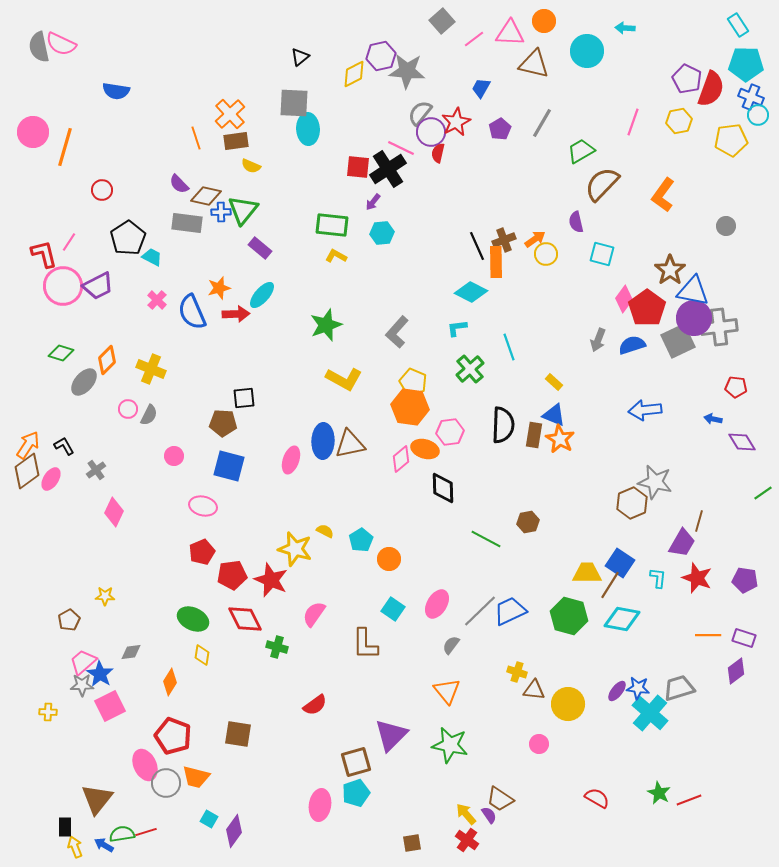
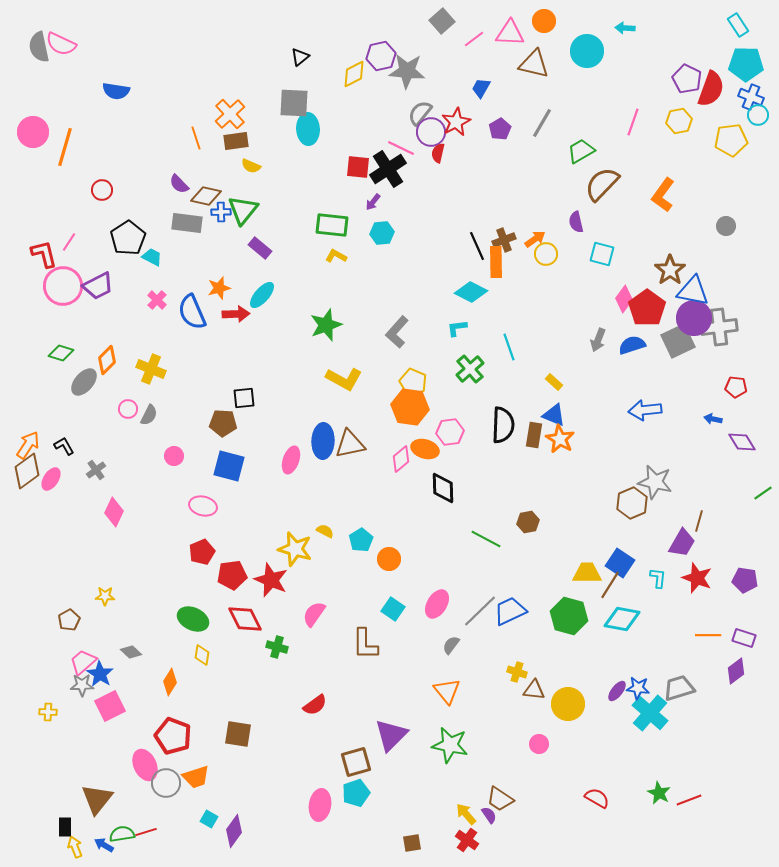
gray diamond at (131, 652): rotated 50 degrees clockwise
orange trapezoid at (196, 777): rotated 32 degrees counterclockwise
